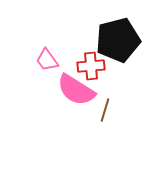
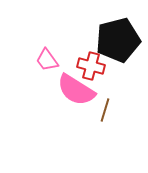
red cross: rotated 20 degrees clockwise
